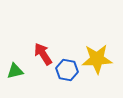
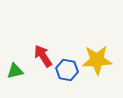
red arrow: moved 2 px down
yellow star: moved 1 px down
